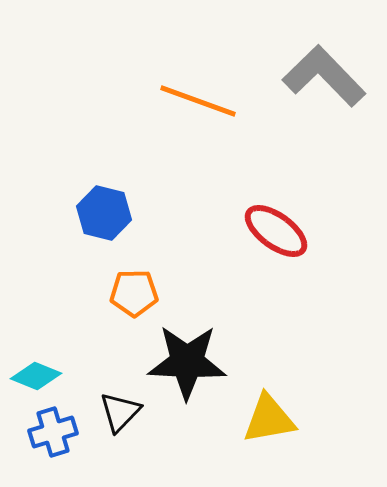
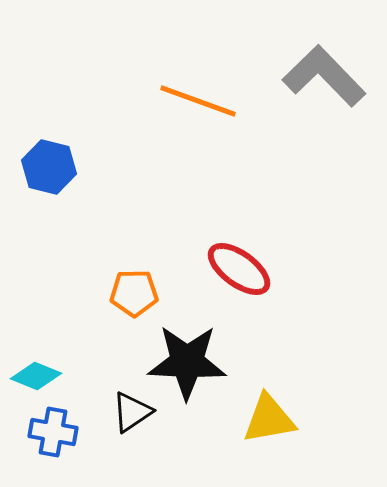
blue hexagon: moved 55 px left, 46 px up
red ellipse: moved 37 px left, 38 px down
black triangle: moved 12 px right; rotated 12 degrees clockwise
blue cross: rotated 27 degrees clockwise
